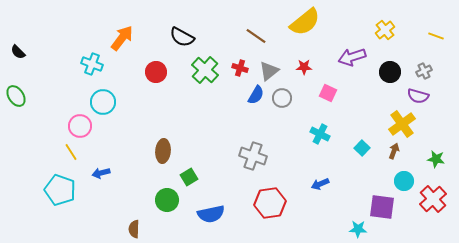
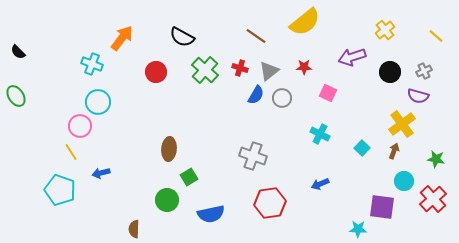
yellow line at (436, 36): rotated 21 degrees clockwise
cyan circle at (103, 102): moved 5 px left
brown ellipse at (163, 151): moved 6 px right, 2 px up
